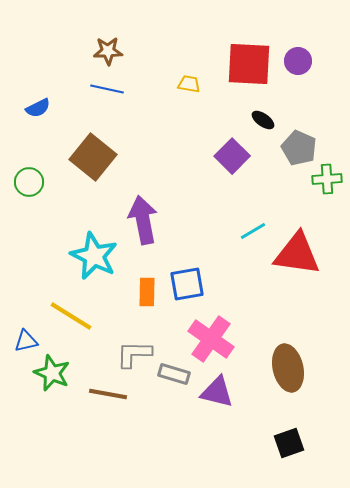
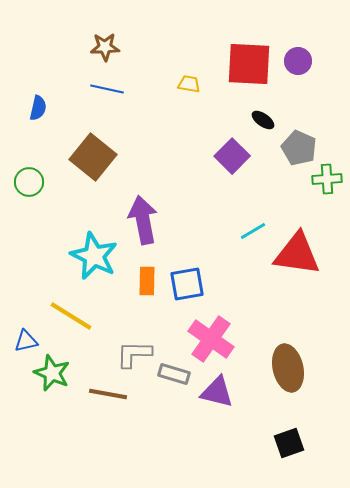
brown star: moved 3 px left, 4 px up
blue semicircle: rotated 50 degrees counterclockwise
orange rectangle: moved 11 px up
